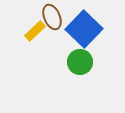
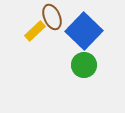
blue square: moved 2 px down
green circle: moved 4 px right, 3 px down
